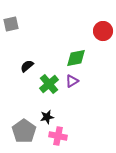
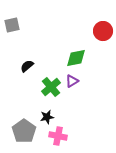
gray square: moved 1 px right, 1 px down
green cross: moved 2 px right, 3 px down
